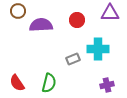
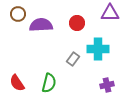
brown circle: moved 3 px down
red circle: moved 3 px down
gray rectangle: rotated 32 degrees counterclockwise
